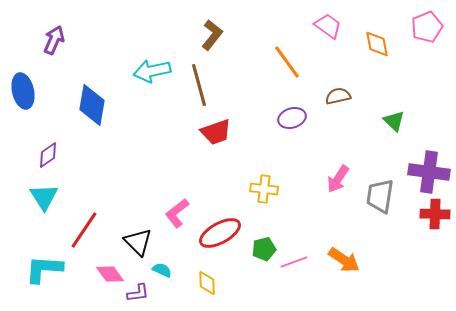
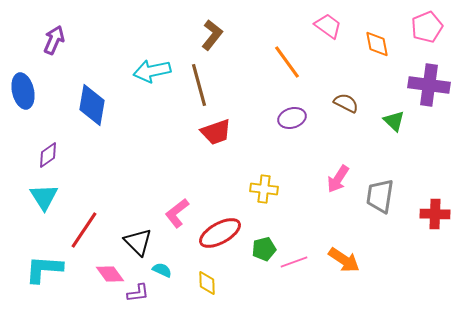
brown semicircle: moved 8 px right, 7 px down; rotated 40 degrees clockwise
purple cross: moved 87 px up
